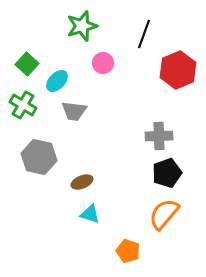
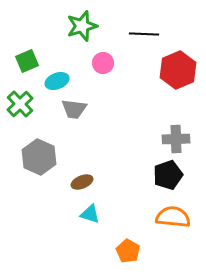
black line: rotated 72 degrees clockwise
green square: moved 3 px up; rotated 25 degrees clockwise
cyan ellipse: rotated 25 degrees clockwise
green cross: moved 3 px left, 1 px up; rotated 16 degrees clockwise
gray trapezoid: moved 2 px up
gray cross: moved 17 px right, 3 px down
gray hexagon: rotated 12 degrees clockwise
black pentagon: moved 1 px right, 2 px down
orange semicircle: moved 9 px right, 3 px down; rotated 56 degrees clockwise
orange pentagon: rotated 10 degrees clockwise
